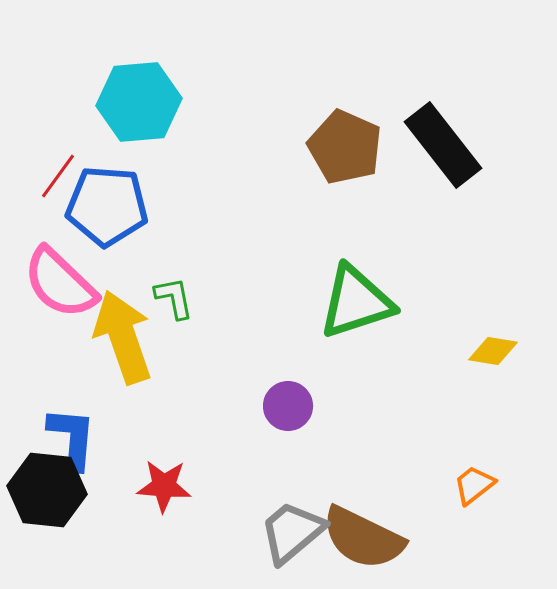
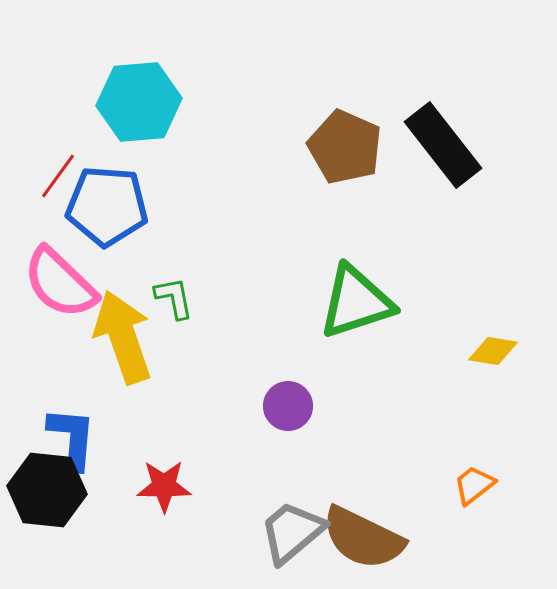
red star: rotated 4 degrees counterclockwise
